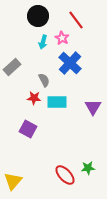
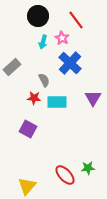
purple triangle: moved 9 px up
yellow triangle: moved 14 px right, 5 px down
